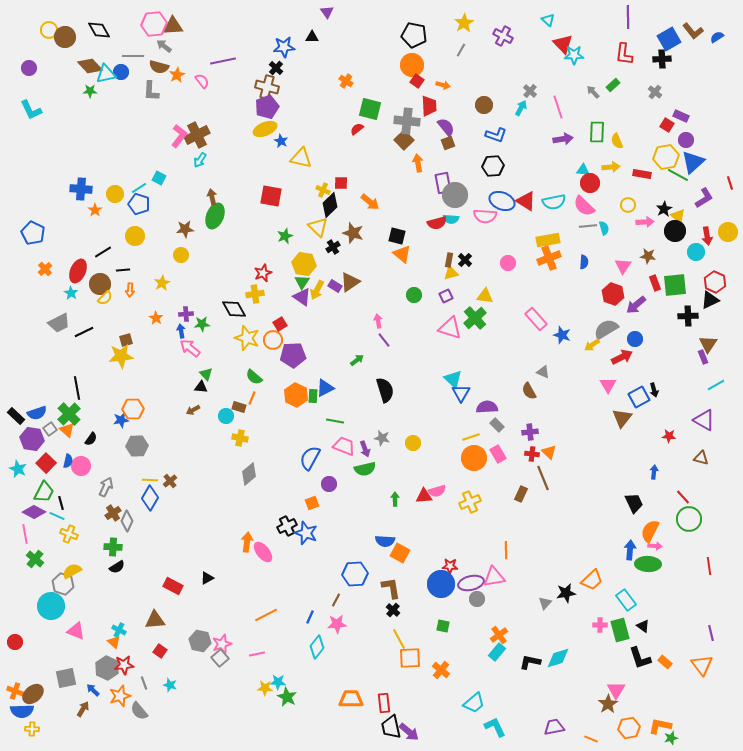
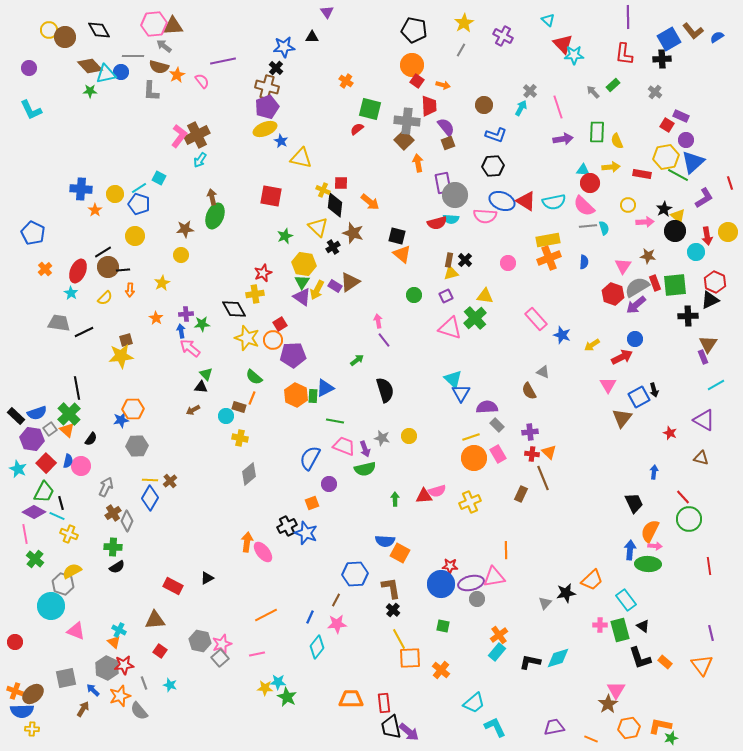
black pentagon at (414, 35): moved 5 px up
black diamond at (330, 205): moved 5 px right; rotated 40 degrees counterclockwise
brown circle at (100, 284): moved 8 px right, 17 px up
gray trapezoid at (59, 323): rotated 145 degrees counterclockwise
gray semicircle at (606, 329): moved 31 px right, 42 px up
red star at (669, 436): moved 1 px right, 3 px up; rotated 16 degrees clockwise
yellow circle at (413, 443): moved 4 px left, 7 px up
